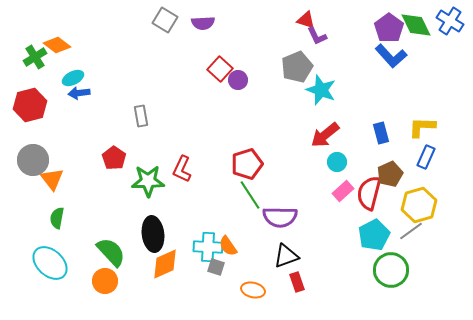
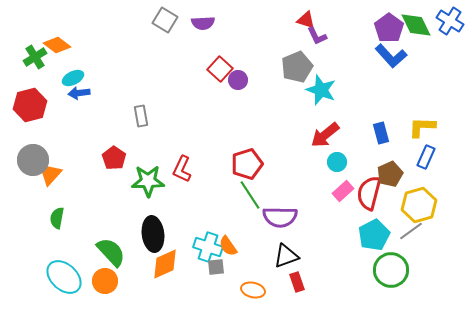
orange triangle at (52, 179): moved 2 px left, 5 px up; rotated 20 degrees clockwise
cyan cross at (208, 247): rotated 16 degrees clockwise
cyan ellipse at (50, 263): moved 14 px right, 14 px down
gray square at (216, 267): rotated 24 degrees counterclockwise
